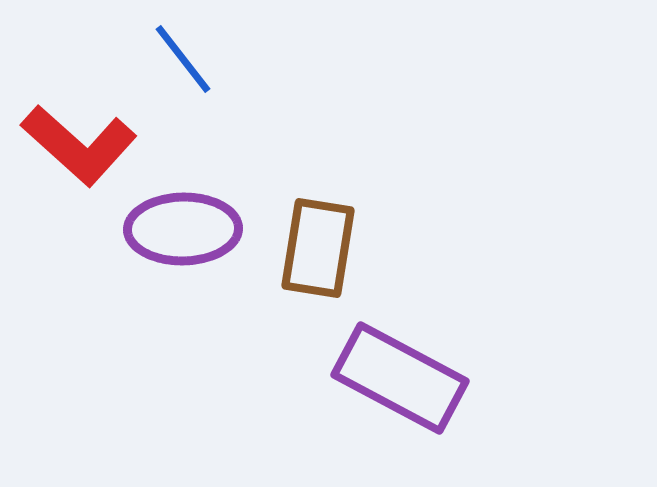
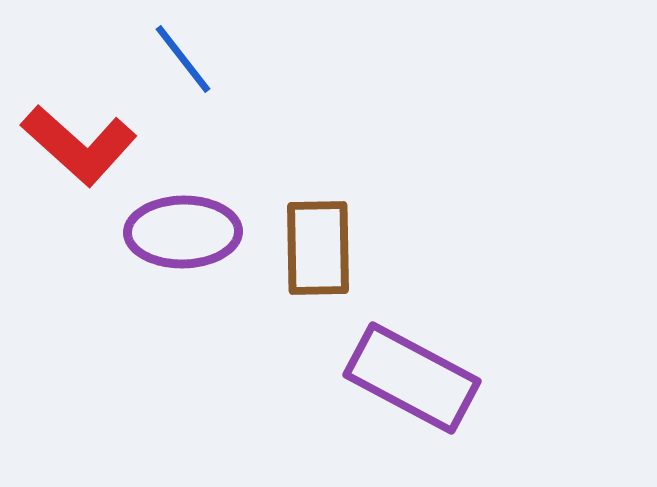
purple ellipse: moved 3 px down
brown rectangle: rotated 10 degrees counterclockwise
purple rectangle: moved 12 px right
